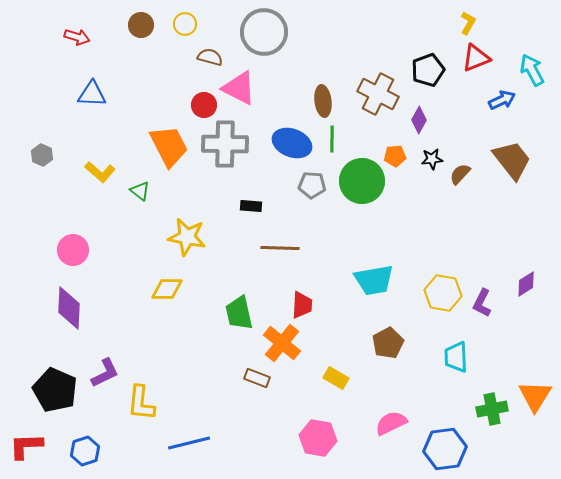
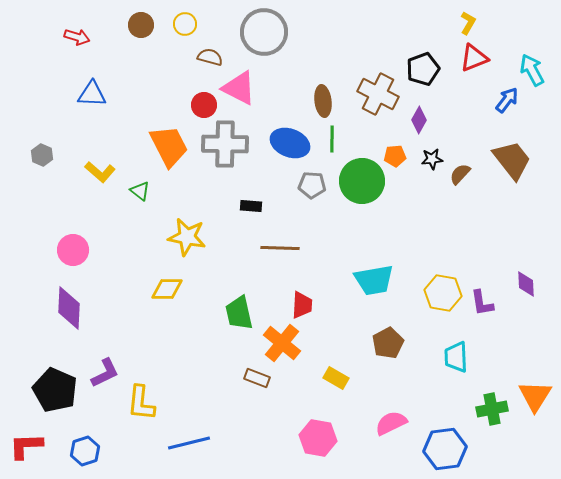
red triangle at (476, 58): moved 2 px left
black pentagon at (428, 70): moved 5 px left, 1 px up
blue arrow at (502, 100): moved 5 px right; rotated 28 degrees counterclockwise
blue ellipse at (292, 143): moved 2 px left
purple diamond at (526, 284): rotated 60 degrees counterclockwise
purple L-shape at (482, 303): rotated 36 degrees counterclockwise
